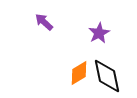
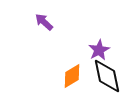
purple star: moved 17 px down
orange diamond: moved 7 px left, 3 px down
